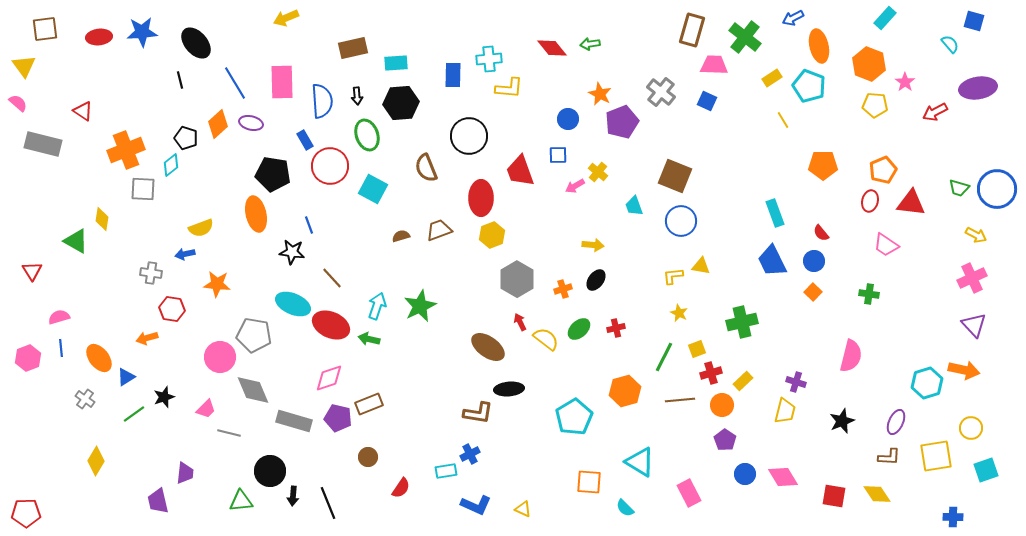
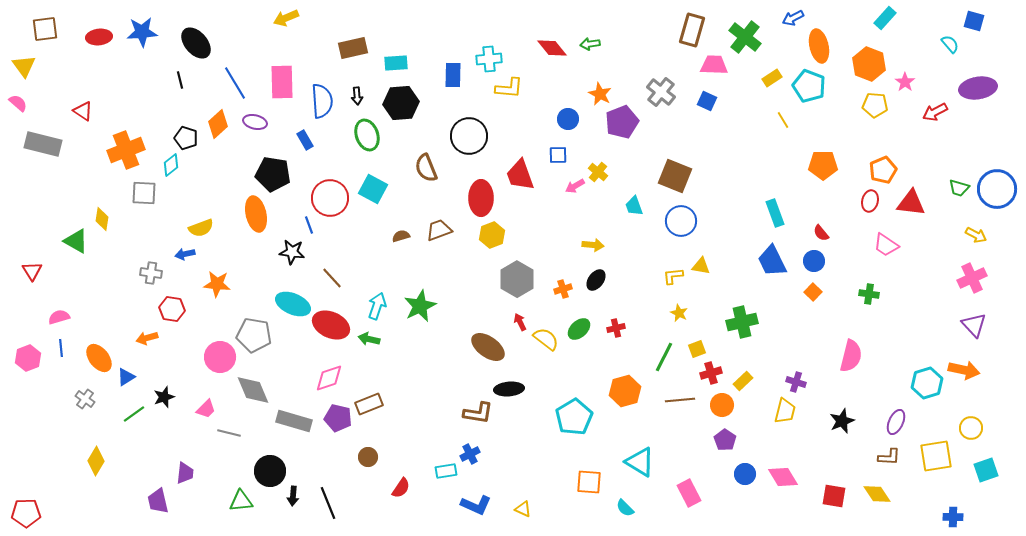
purple ellipse at (251, 123): moved 4 px right, 1 px up
red circle at (330, 166): moved 32 px down
red trapezoid at (520, 171): moved 4 px down
gray square at (143, 189): moved 1 px right, 4 px down
